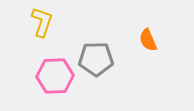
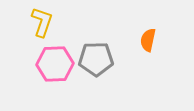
orange semicircle: rotated 35 degrees clockwise
pink hexagon: moved 12 px up
